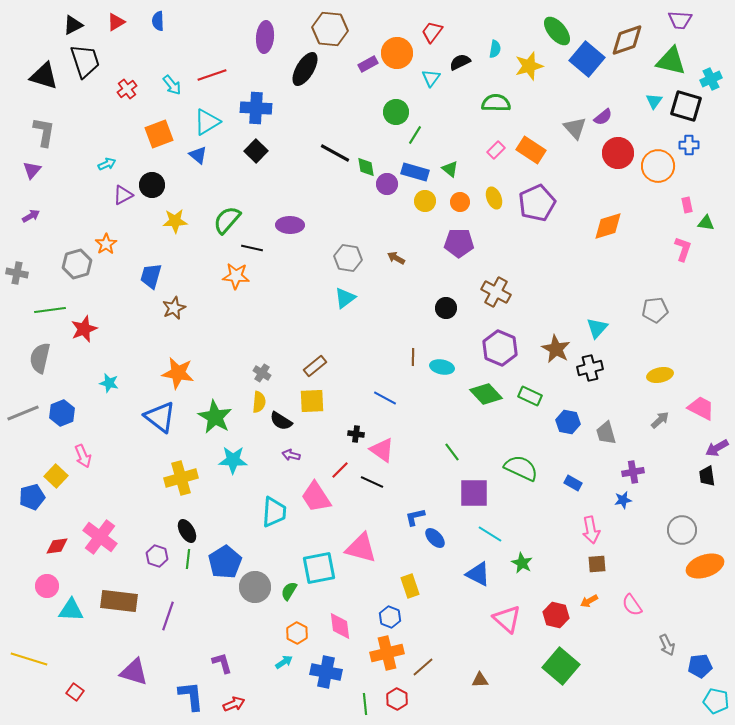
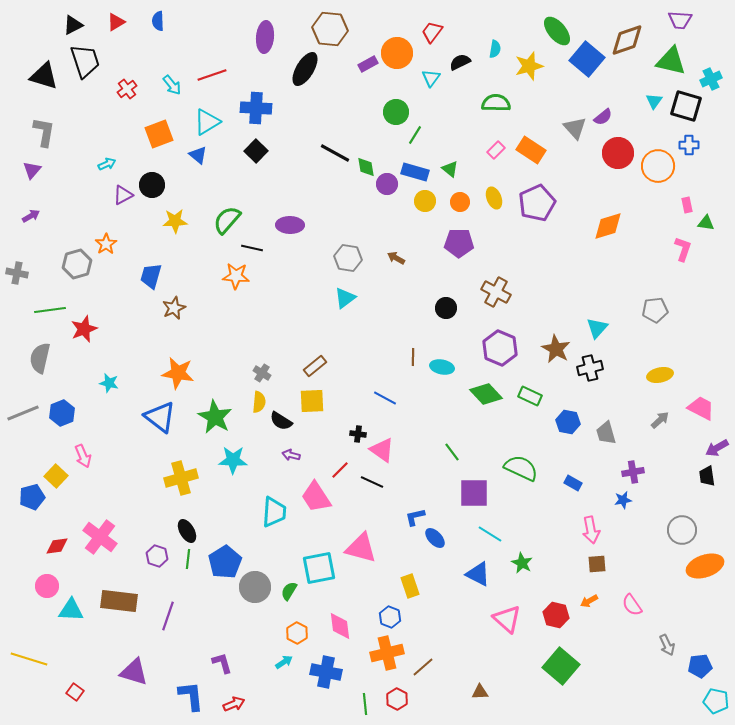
black cross at (356, 434): moved 2 px right
brown triangle at (480, 680): moved 12 px down
